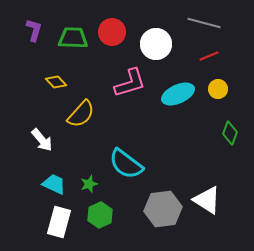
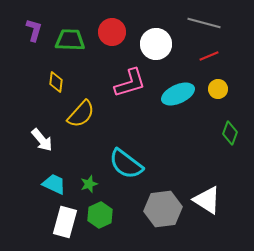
green trapezoid: moved 3 px left, 2 px down
yellow diamond: rotated 50 degrees clockwise
white rectangle: moved 6 px right
